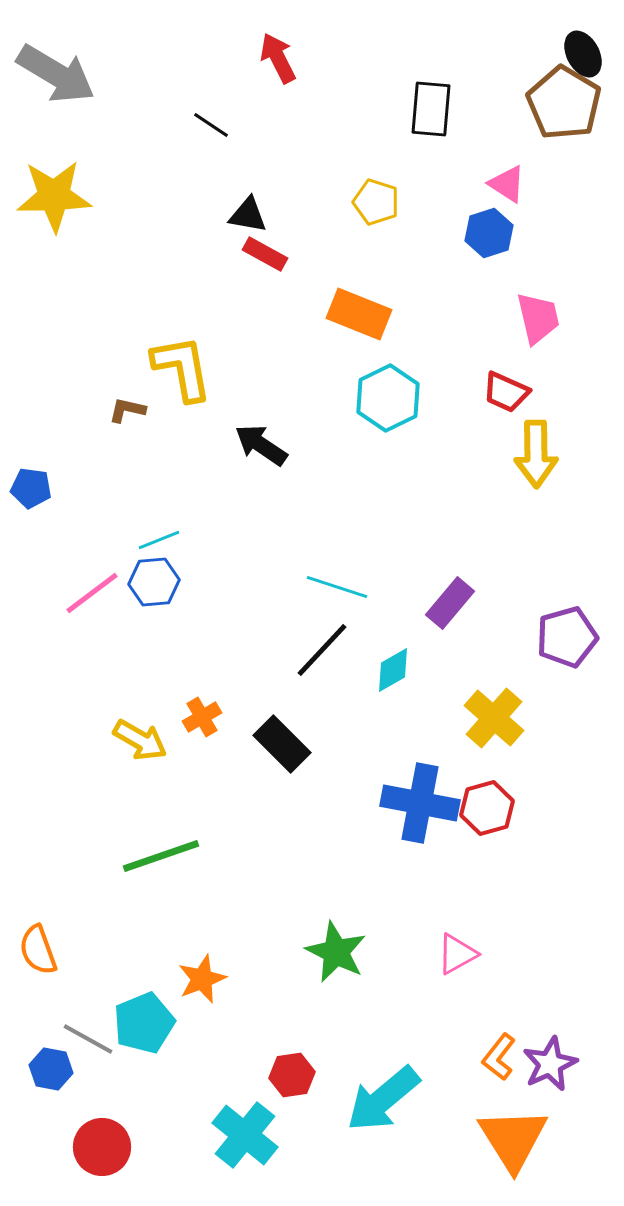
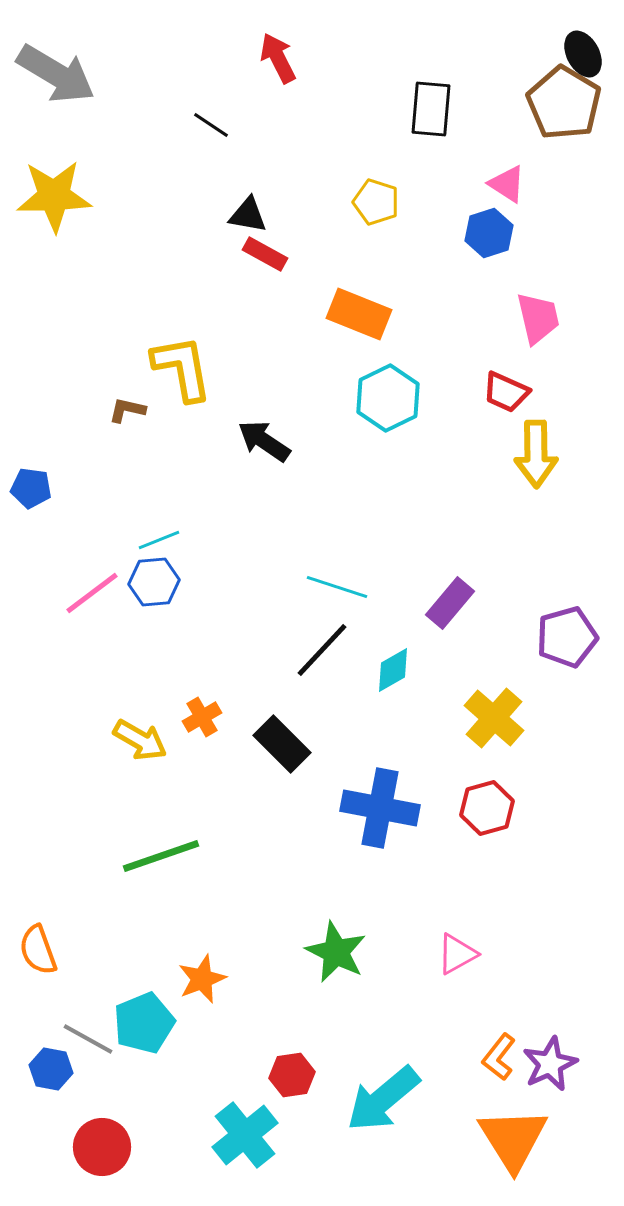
black arrow at (261, 445): moved 3 px right, 4 px up
blue cross at (420, 803): moved 40 px left, 5 px down
cyan cross at (245, 1135): rotated 12 degrees clockwise
